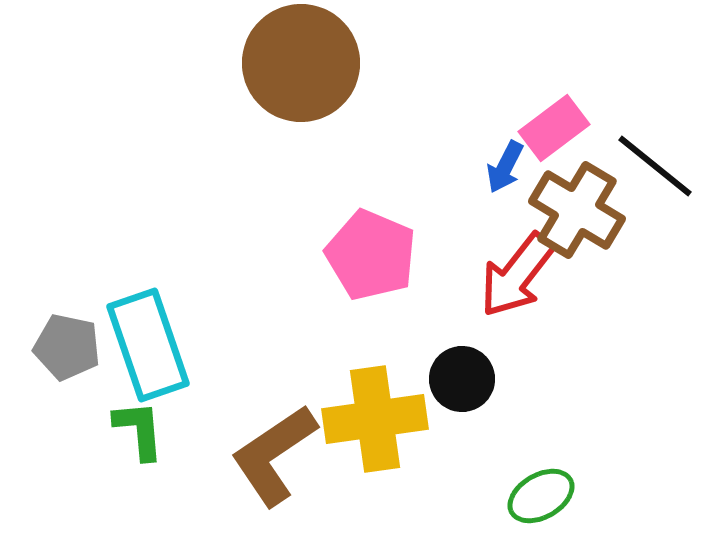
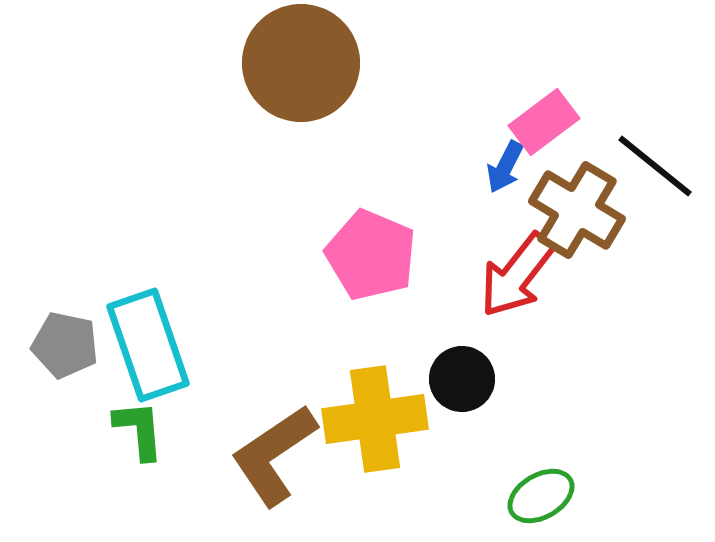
pink rectangle: moved 10 px left, 6 px up
gray pentagon: moved 2 px left, 2 px up
